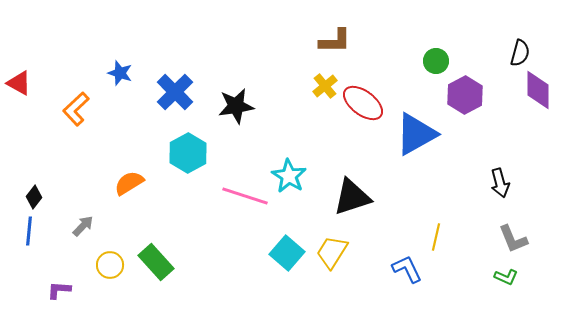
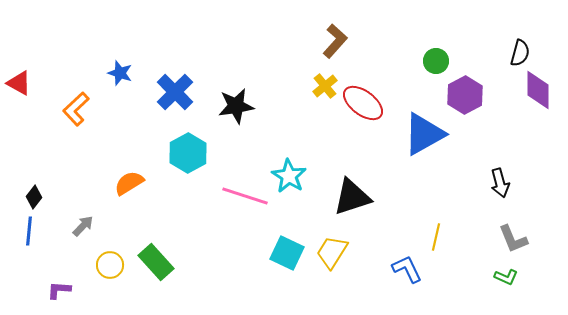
brown L-shape: rotated 48 degrees counterclockwise
blue triangle: moved 8 px right
cyan square: rotated 16 degrees counterclockwise
